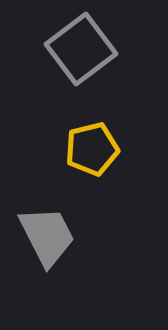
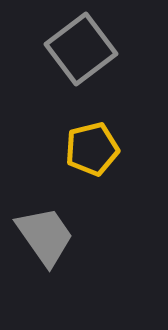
gray trapezoid: moved 2 px left; rotated 8 degrees counterclockwise
